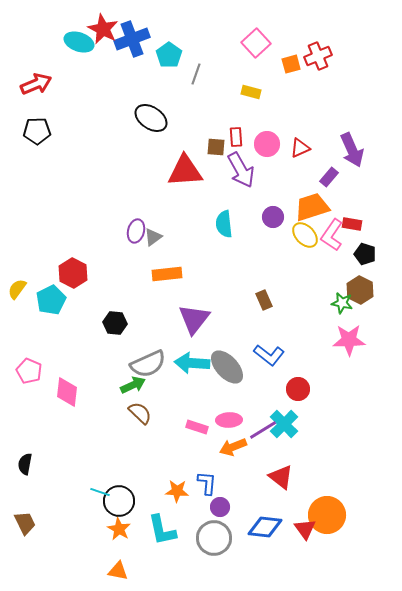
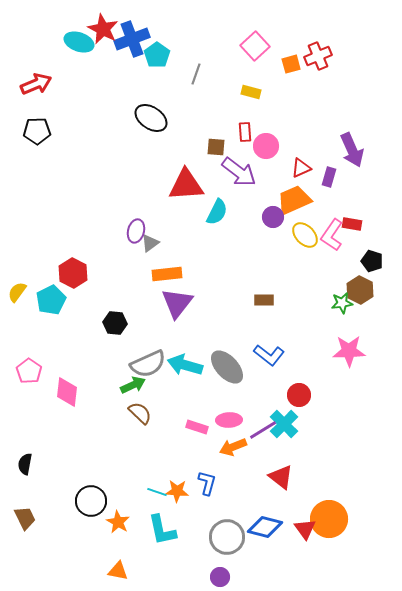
pink square at (256, 43): moved 1 px left, 3 px down
cyan pentagon at (169, 55): moved 12 px left
red rectangle at (236, 137): moved 9 px right, 5 px up
pink circle at (267, 144): moved 1 px left, 2 px down
red triangle at (300, 148): moved 1 px right, 20 px down
purple arrow at (241, 170): moved 2 px left, 2 px down; rotated 24 degrees counterclockwise
red triangle at (185, 171): moved 1 px right, 14 px down
purple rectangle at (329, 177): rotated 24 degrees counterclockwise
orange trapezoid at (312, 207): moved 18 px left, 7 px up; rotated 6 degrees counterclockwise
cyan semicircle at (224, 224): moved 7 px left, 12 px up; rotated 148 degrees counterclockwise
gray triangle at (153, 237): moved 3 px left, 6 px down
black pentagon at (365, 254): moved 7 px right, 7 px down
yellow semicircle at (17, 289): moved 3 px down
brown rectangle at (264, 300): rotated 66 degrees counterclockwise
green star at (342, 303): rotated 20 degrees counterclockwise
purple triangle at (194, 319): moved 17 px left, 16 px up
pink star at (349, 340): moved 11 px down
cyan arrow at (192, 363): moved 7 px left, 2 px down; rotated 12 degrees clockwise
pink pentagon at (29, 371): rotated 10 degrees clockwise
red circle at (298, 389): moved 1 px right, 6 px down
blue L-shape at (207, 483): rotated 10 degrees clockwise
cyan line at (100, 492): moved 57 px right
black circle at (119, 501): moved 28 px left
purple circle at (220, 507): moved 70 px down
orange circle at (327, 515): moved 2 px right, 4 px down
brown trapezoid at (25, 523): moved 5 px up
blue diamond at (265, 527): rotated 8 degrees clockwise
orange star at (119, 529): moved 1 px left, 7 px up
gray circle at (214, 538): moved 13 px right, 1 px up
